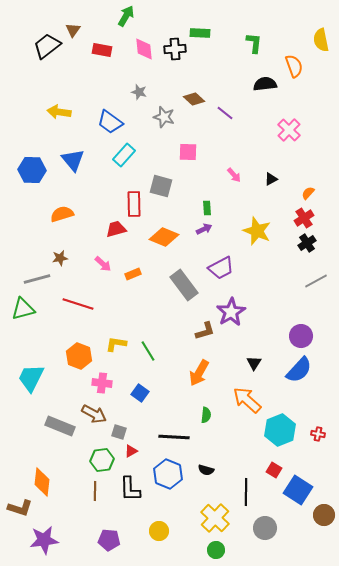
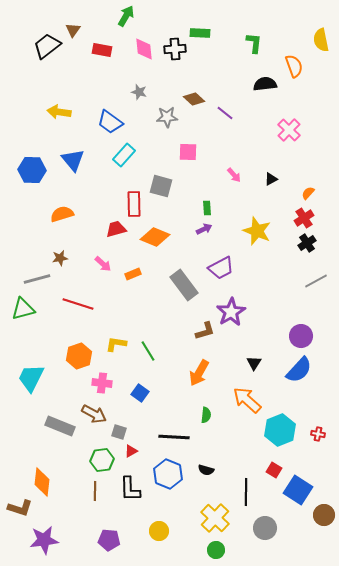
gray star at (164, 117): moved 3 px right; rotated 20 degrees counterclockwise
orange diamond at (164, 237): moved 9 px left
orange hexagon at (79, 356): rotated 20 degrees clockwise
